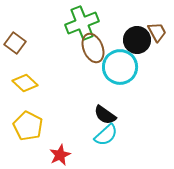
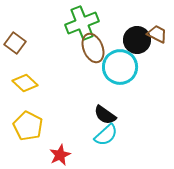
brown trapezoid: moved 2 px down; rotated 35 degrees counterclockwise
